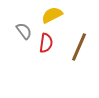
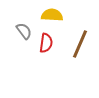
yellow semicircle: rotated 30 degrees clockwise
brown line: moved 1 px right, 3 px up
